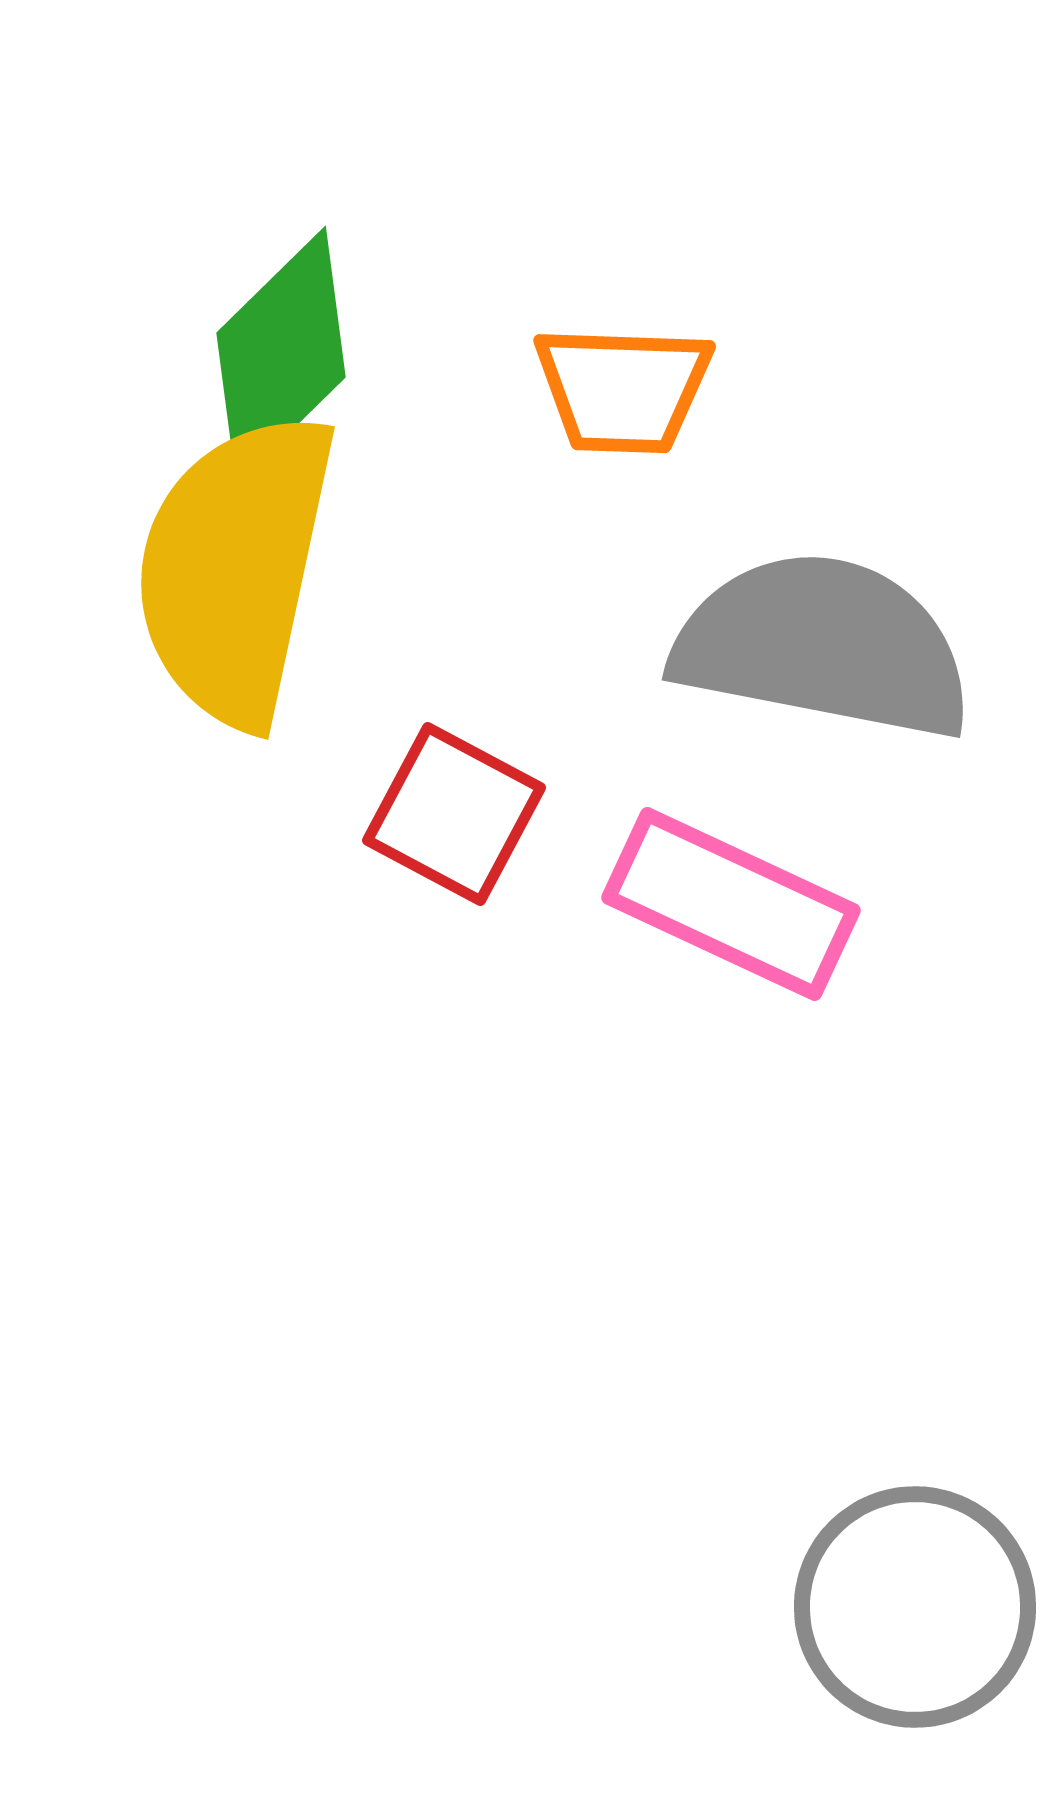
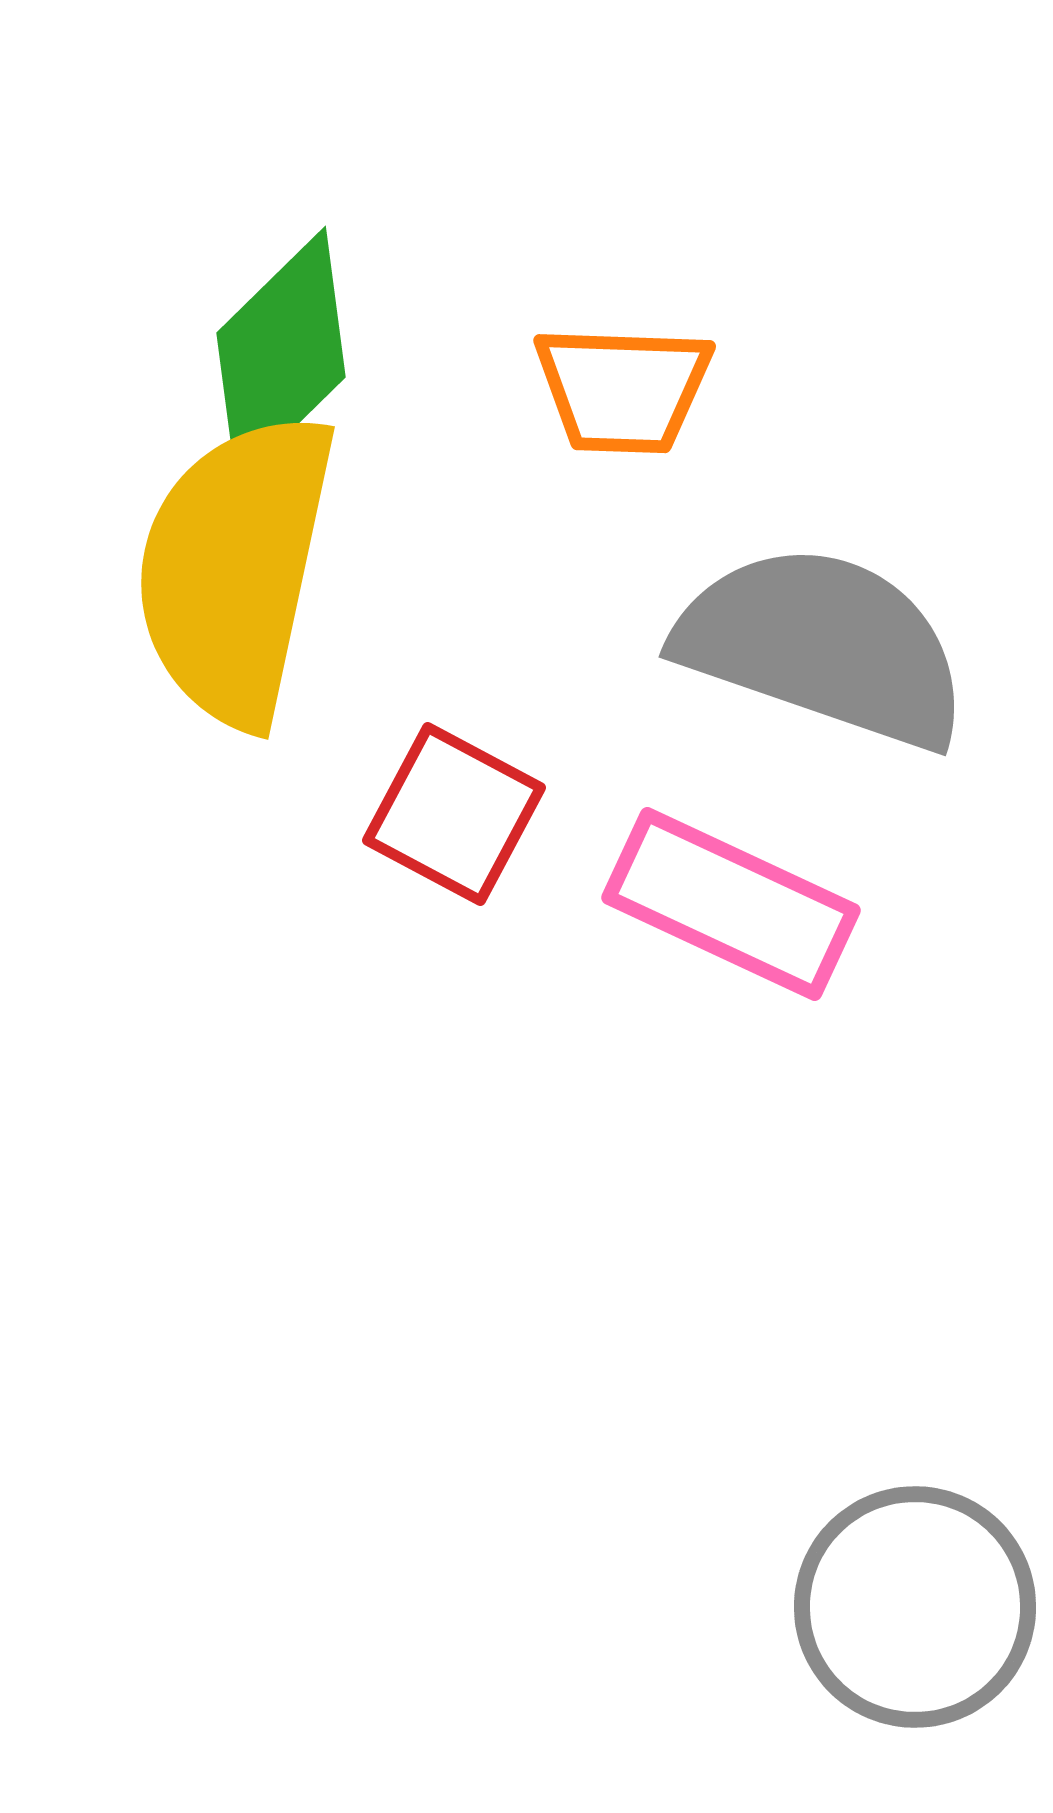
gray semicircle: rotated 8 degrees clockwise
